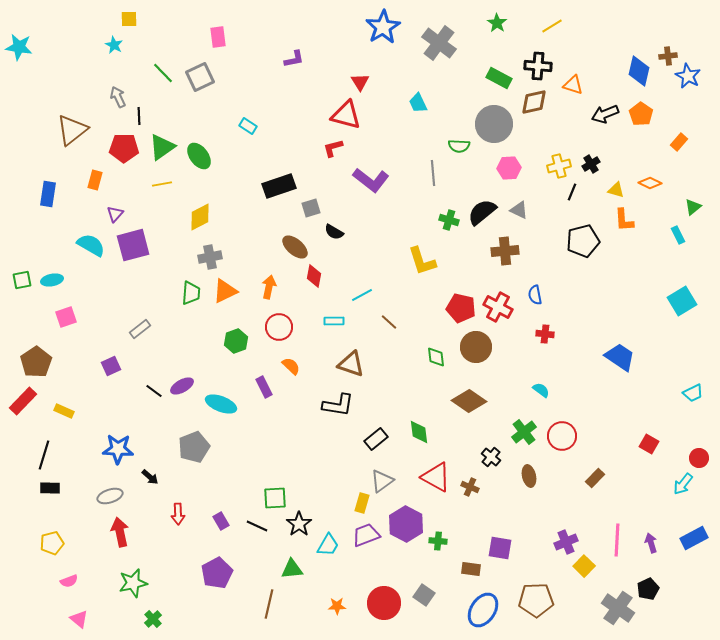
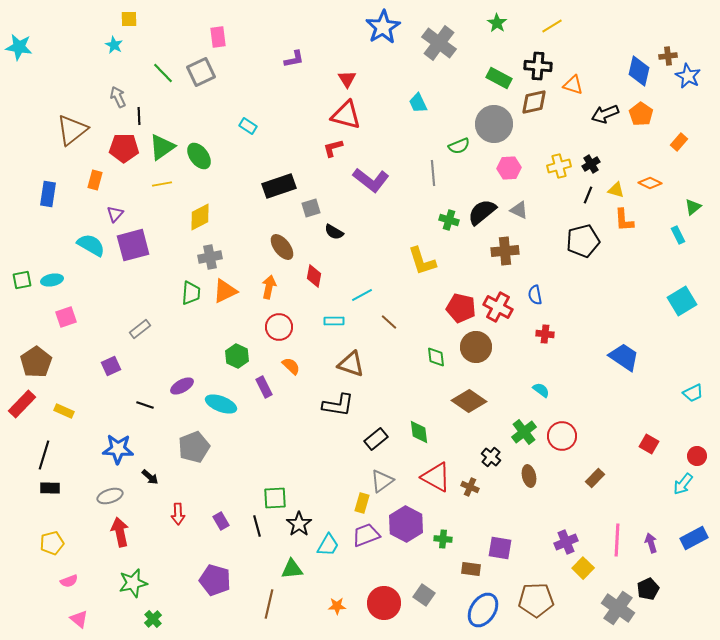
gray square at (200, 77): moved 1 px right, 5 px up
red triangle at (360, 82): moved 13 px left, 3 px up
green semicircle at (459, 146): rotated 25 degrees counterclockwise
black line at (572, 192): moved 16 px right, 3 px down
brown ellipse at (295, 247): moved 13 px left; rotated 12 degrees clockwise
green hexagon at (236, 341): moved 1 px right, 15 px down; rotated 15 degrees counterclockwise
blue trapezoid at (620, 357): moved 4 px right
black line at (154, 391): moved 9 px left, 14 px down; rotated 18 degrees counterclockwise
red rectangle at (23, 401): moved 1 px left, 3 px down
red circle at (699, 458): moved 2 px left, 2 px up
black line at (257, 526): rotated 50 degrees clockwise
green cross at (438, 541): moved 5 px right, 2 px up
yellow square at (584, 566): moved 1 px left, 2 px down
purple pentagon at (217, 573): moved 2 px left, 7 px down; rotated 28 degrees counterclockwise
